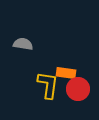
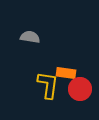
gray semicircle: moved 7 px right, 7 px up
red circle: moved 2 px right
